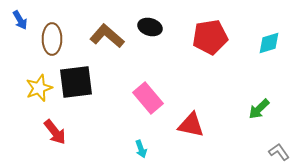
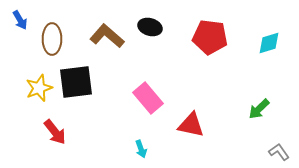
red pentagon: rotated 16 degrees clockwise
